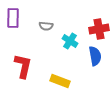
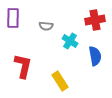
red cross: moved 4 px left, 9 px up
yellow rectangle: rotated 36 degrees clockwise
